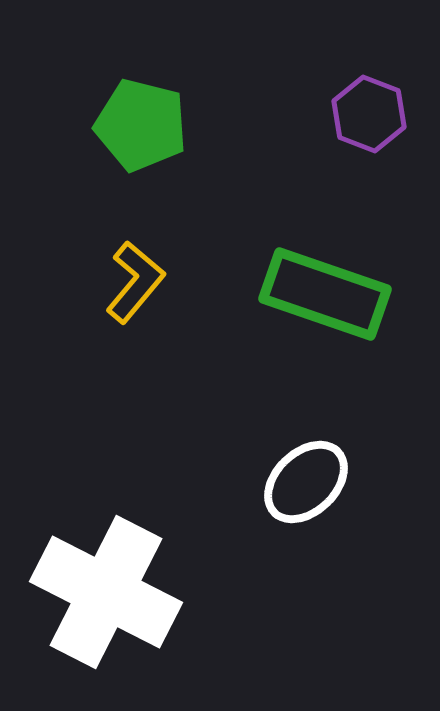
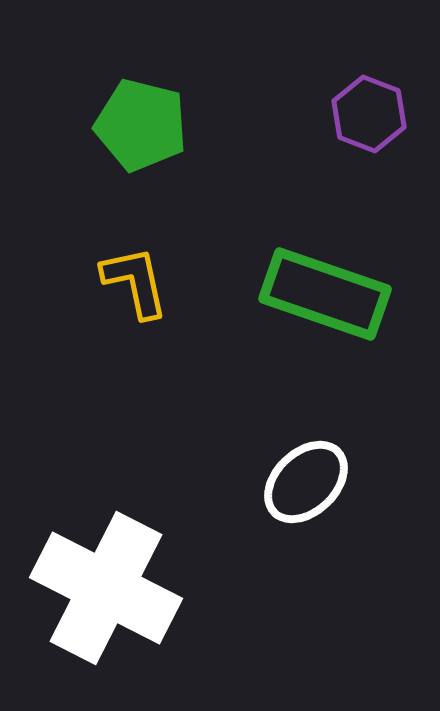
yellow L-shape: rotated 52 degrees counterclockwise
white cross: moved 4 px up
